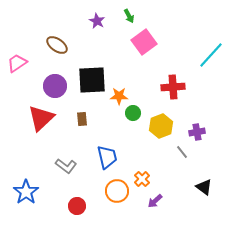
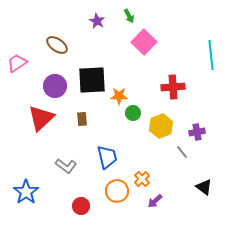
pink square: rotated 10 degrees counterclockwise
cyan line: rotated 48 degrees counterclockwise
red circle: moved 4 px right
